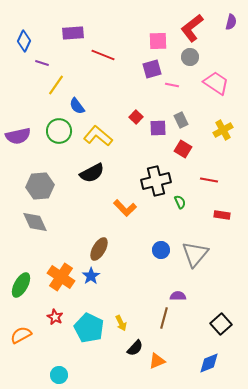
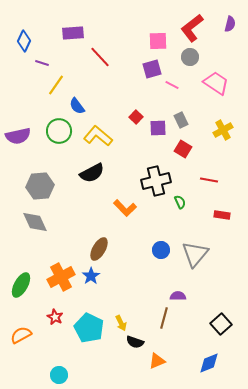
purple semicircle at (231, 22): moved 1 px left, 2 px down
red line at (103, 55): moved 3 px left, 2 px down; rotated 25 degrees clockwise
pink line at (172, 85): rotated 16 degrees clockwise
orange cross at (61, 277): rotated 28 degrees clockwise
black semicircle at (135, 348): moved 6 px up; rotated 66 degrees clockwise
